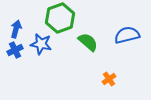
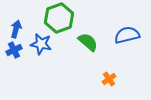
green hexagon: moved 1 px left
blue cross: moved 1 px left
